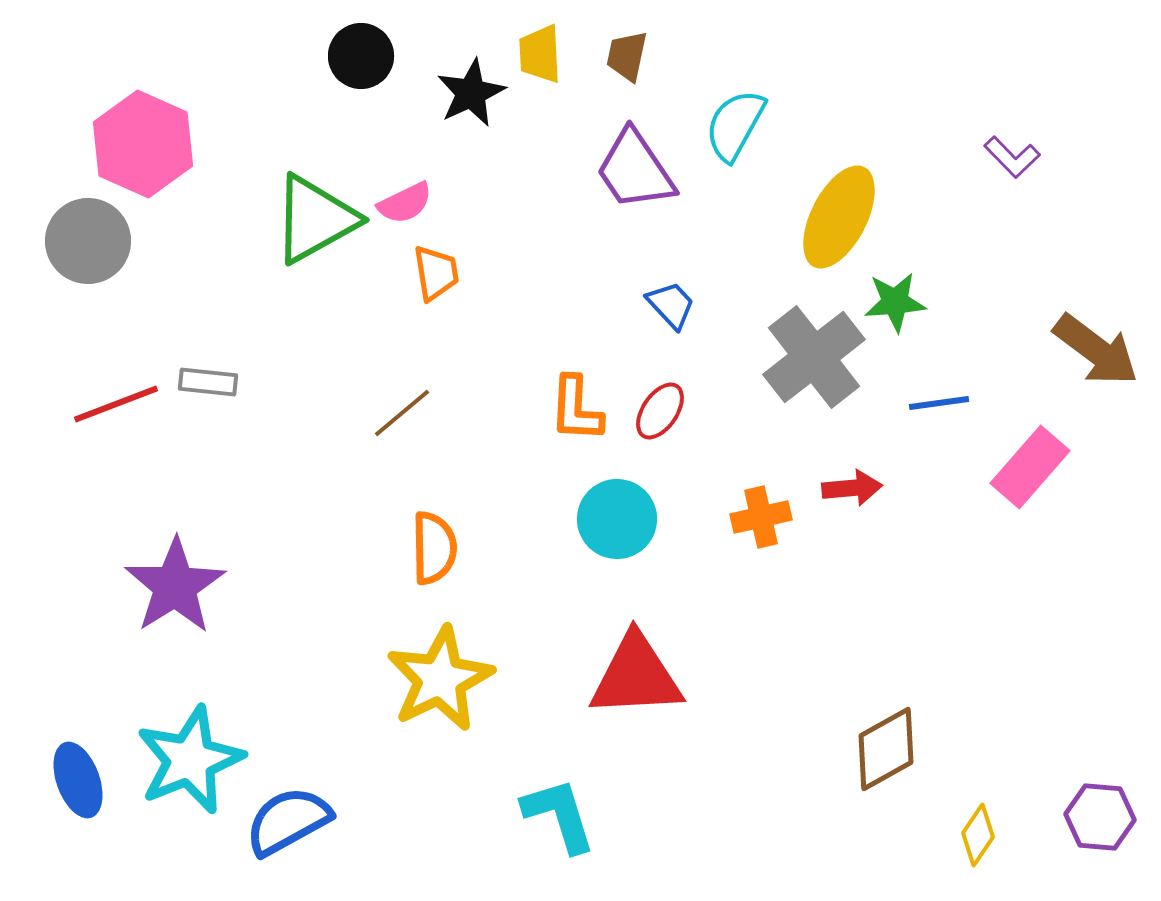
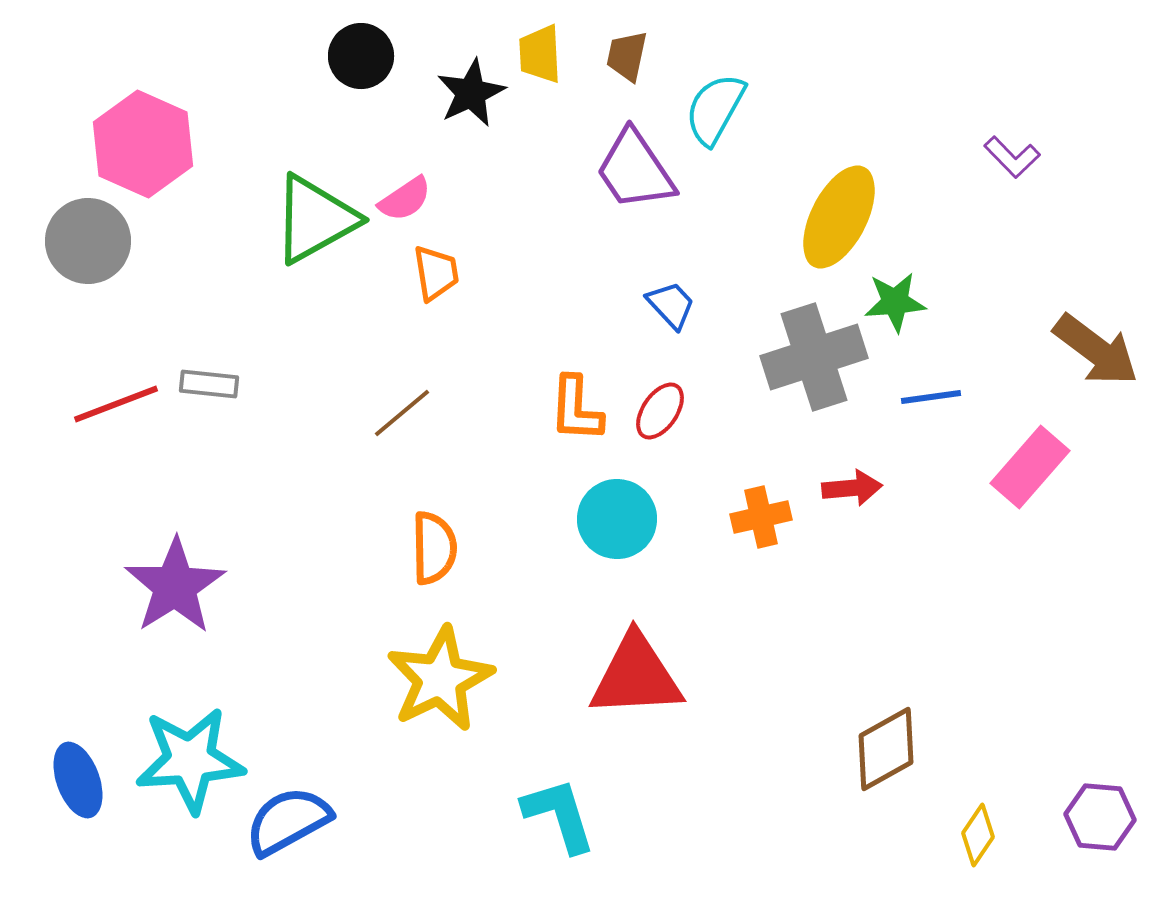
cyan semicircle: moved 20 px left, 16 px up
pink semicircle: moved 4 px up; rotated 8 degrees counterclockwise
gray cross: rotated 20 degrees clockwise
gray rectangle: moved 1 px right, 2 px down
blue line: moved 8 px left, 6 px up
cyan star: rotated 18 degrees clockwise
